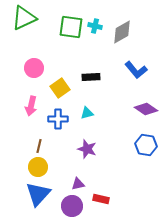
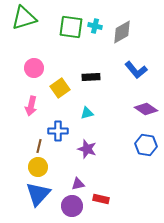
green triangle: rotated 8 degrees clockwise
blue cross: moved 12 px down
